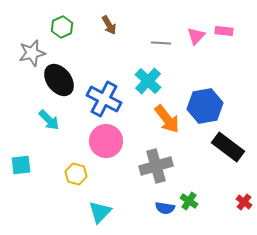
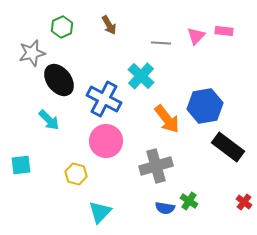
cyan cross: moved 7 px left, 5 px up
